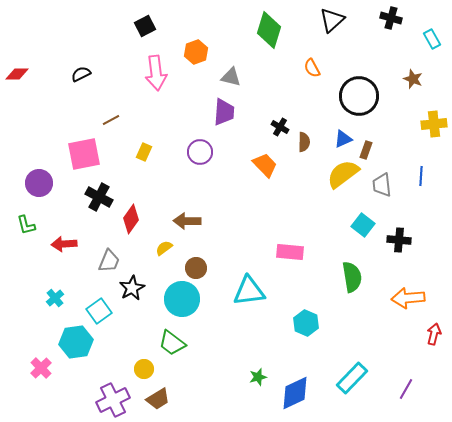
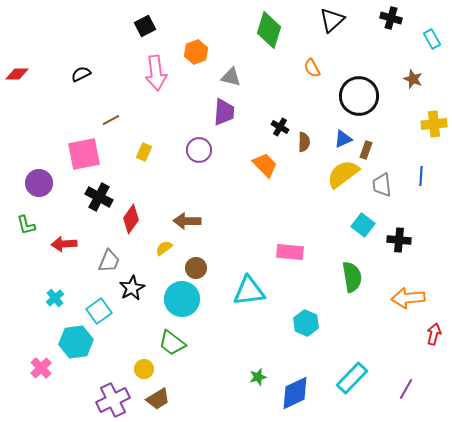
purple circle at (200, 152): moved 1 px left, 2 px up
